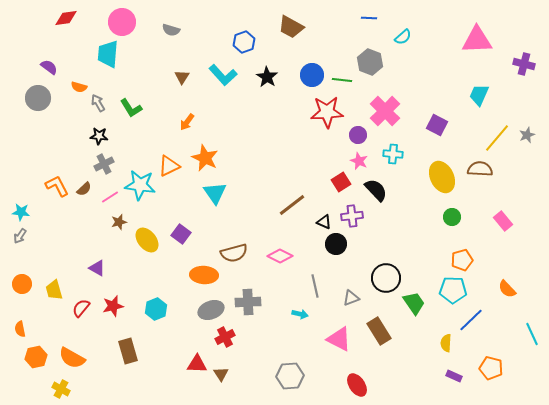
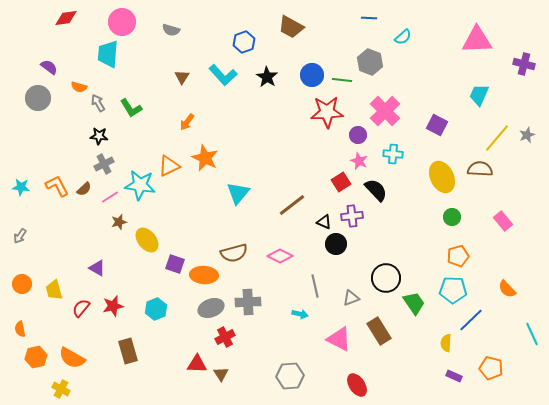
cyan triangle at (215, 193): moved 23 px right; rotated 15 degrees clockwise
cyan star at (21, 212): moved 25 px up
purple square at (181, 234): moved 6 px left, 30 px down; rotated 18 degrees counterclockwise
orange pentagon at (462, 260): moved 4 px left, 4 px up
gray ellipse at (211, 310): moved 2 px up
